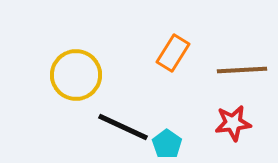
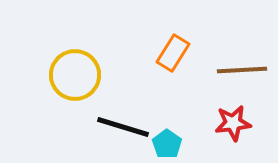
yellow circle: moved 1 px left
black line: rotated 8 degrees counterclockwise
